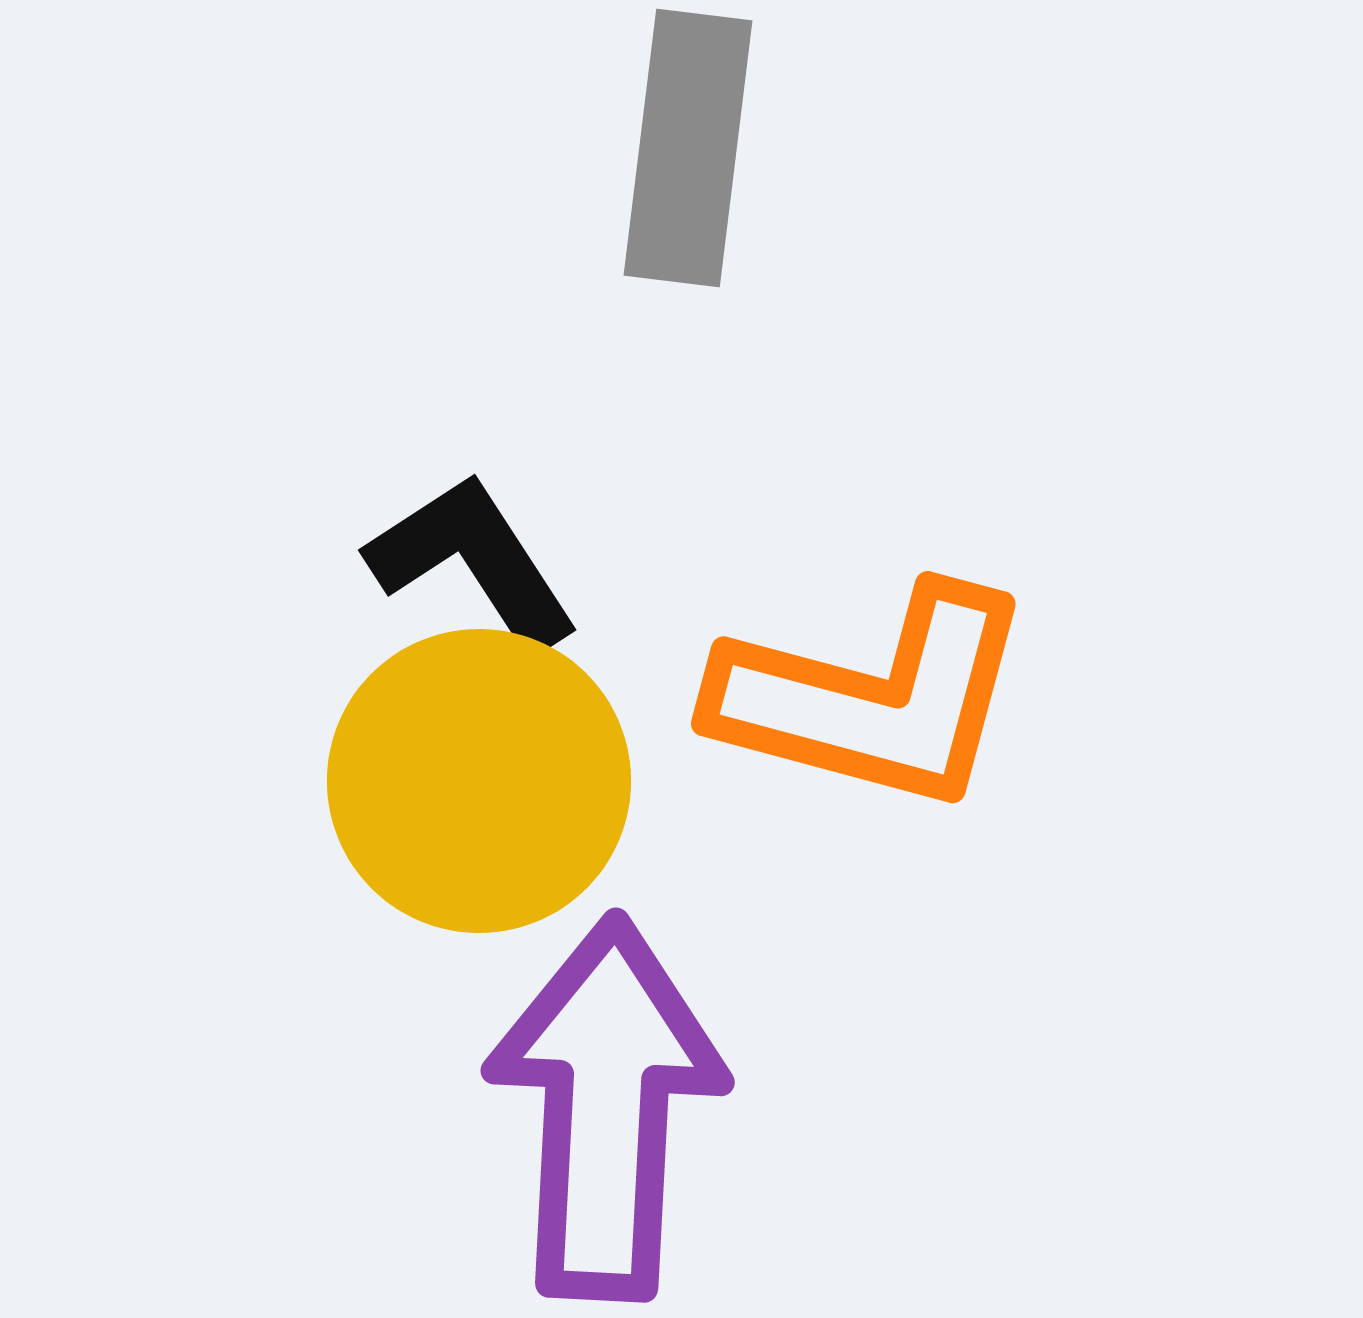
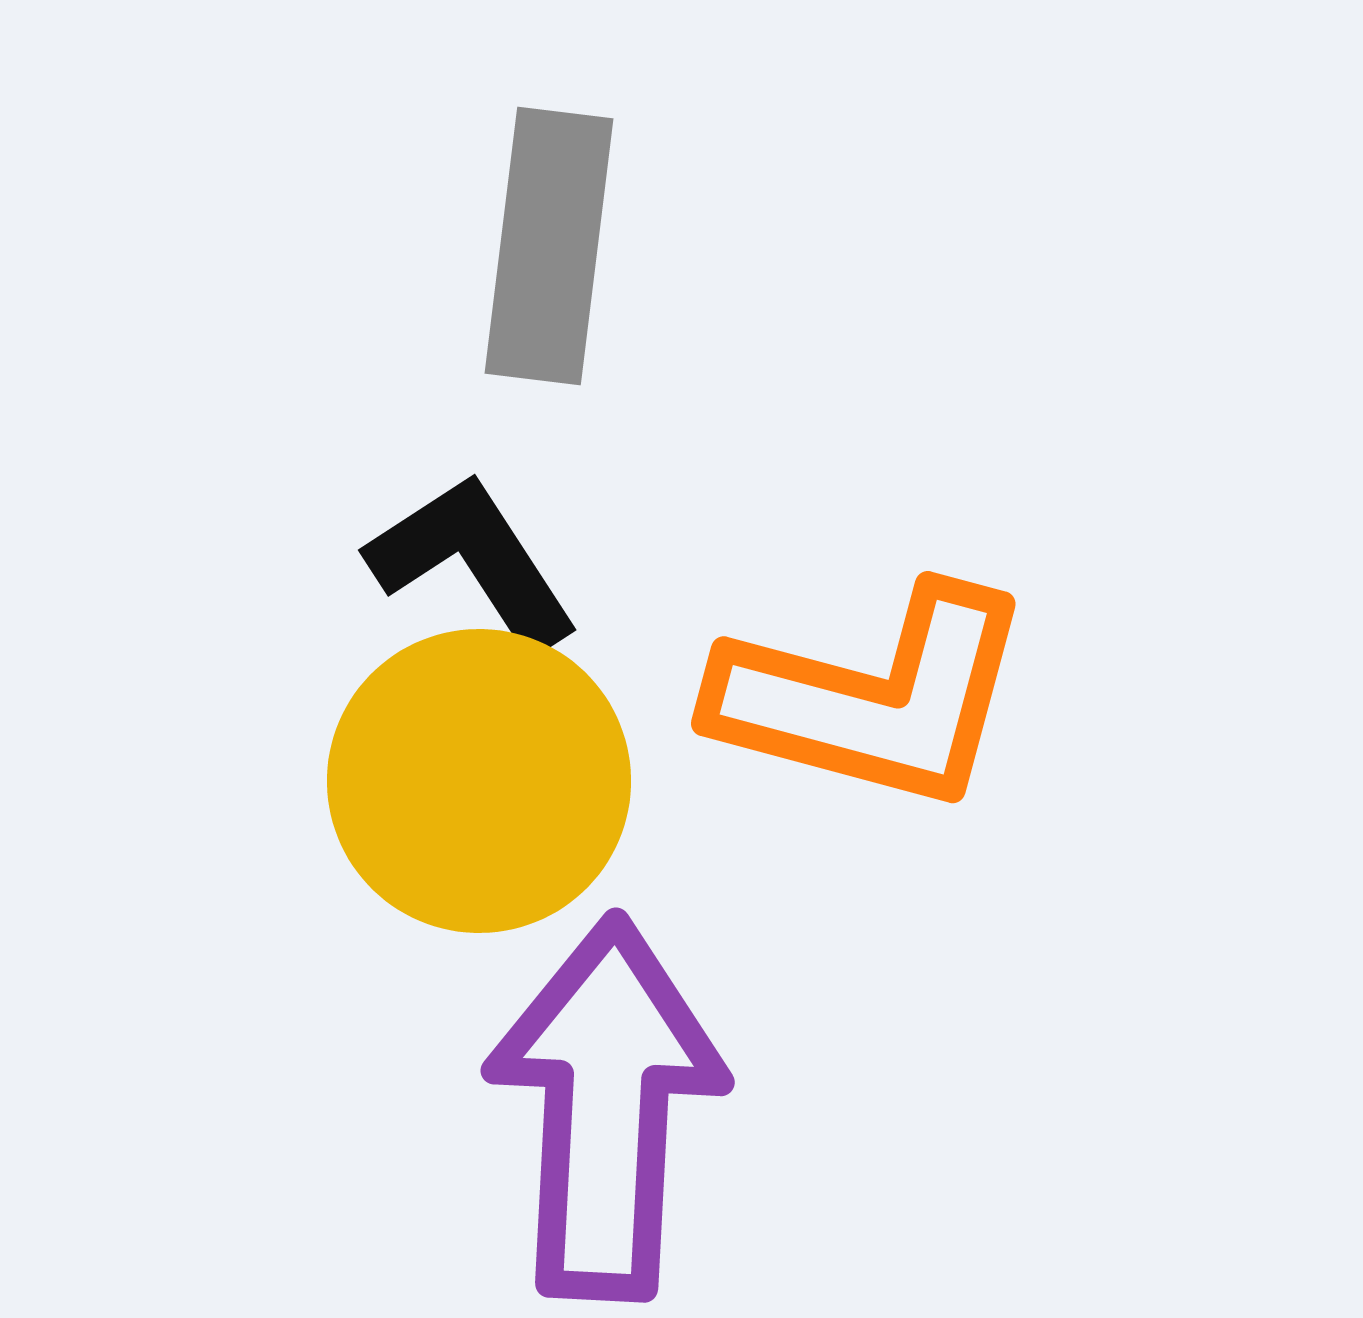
gray rectangle: moved 139 px left, 98 px down
